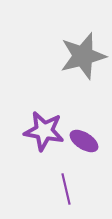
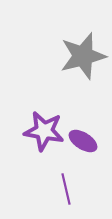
purple ellipse: moved 1 px left
